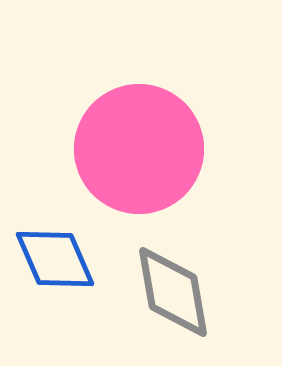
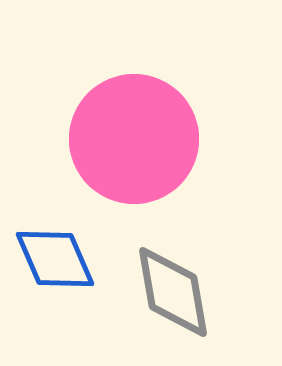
pink circle: moved 5 px left, 10 px up
